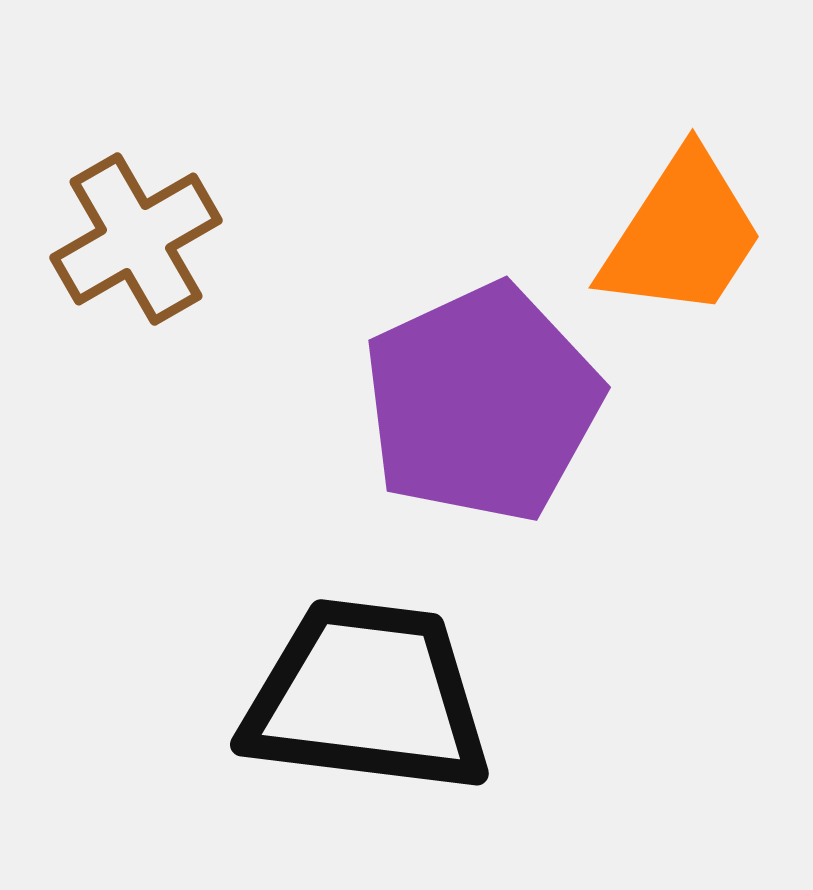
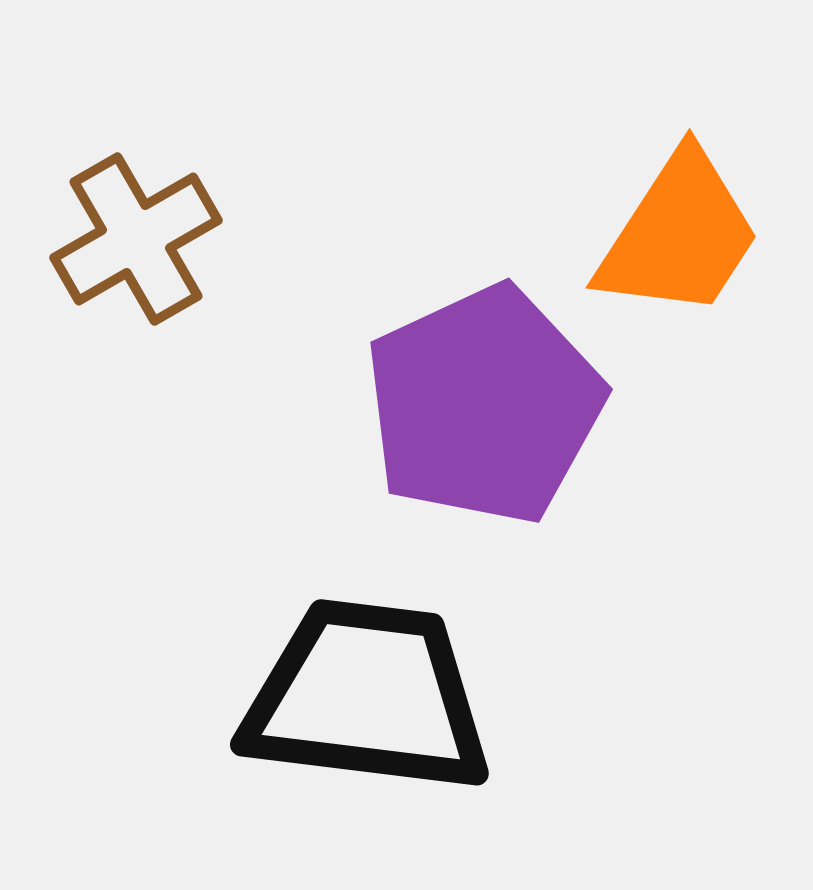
orange trapezoid: moved 3 px left
purple pentagon: moved 2 px right, 2 px down
